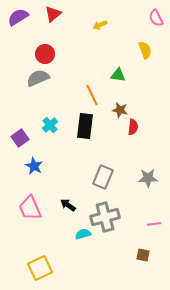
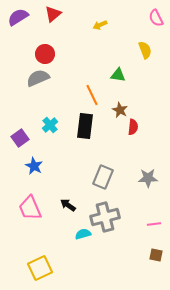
brown star: rotated 14 degrees clockwise
brown square: moved 13 px right
